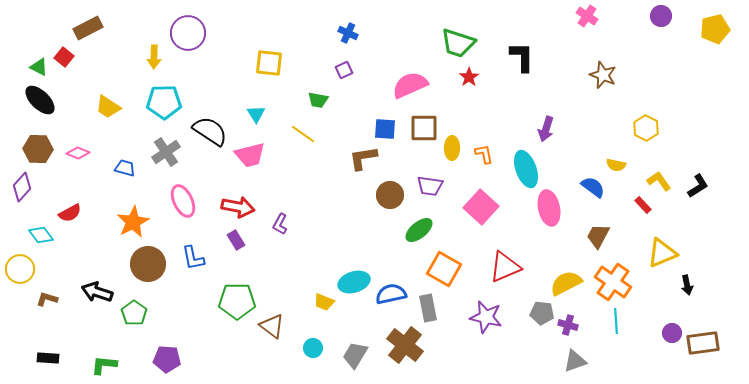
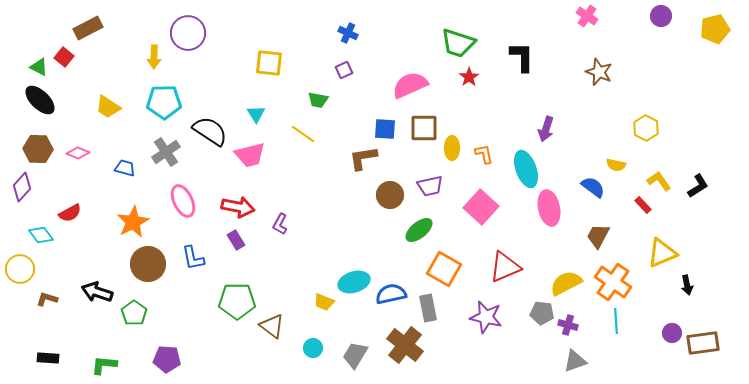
brown star at (603, 75): moved 4 px left, 3 px up
purple trapezoid at (430, 186): rotated 20 degrees counterclockwise
